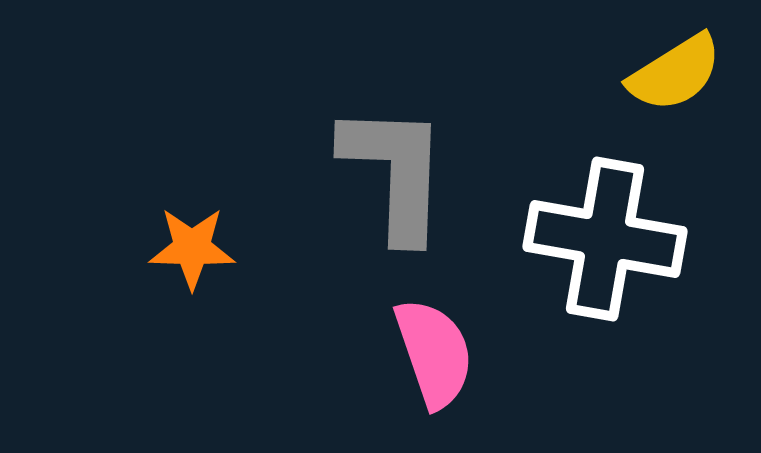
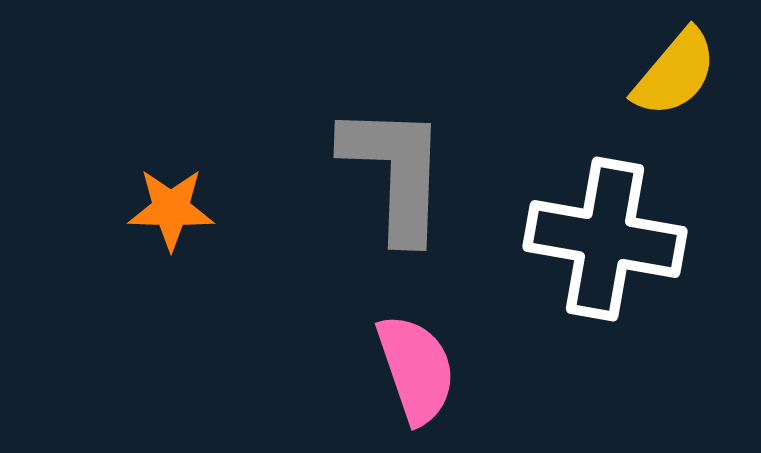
yellow semicircle: rotated 18 degrees counterclockwise
orange star: moved 21 px left, 39 px up
pink semicircle: moved 18 px left, 16 px down
